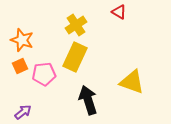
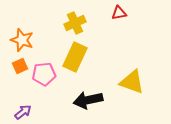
red triangle: moved 1 px down; rotated 42 degrees counterclockwise
yellow cross: moved 1 px left, 2 px up; rotated 10 degrees clockwise
black arrow: rotated 84 degrees counterclockwise
